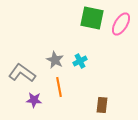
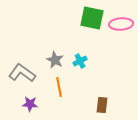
pink ellipse: rotated 55 degrees clockwise
purple star: moved 4 px left, 4 px down
